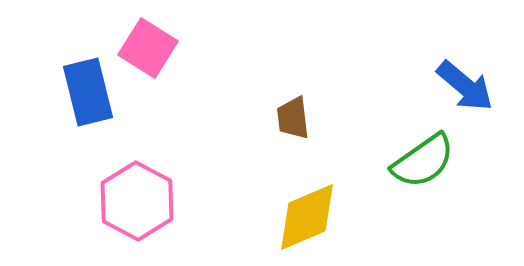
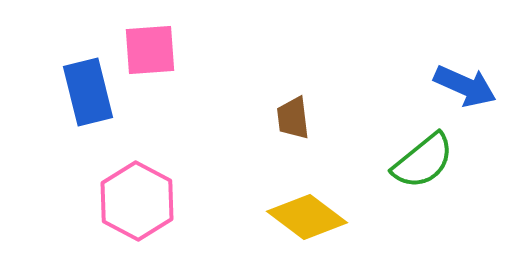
pink square: moved 2 px right, 2 px down; rotated 36 degrees counterclockwise
blue arrow: rotated 16 degrees counterclockwise
green semicircle: rotated 4 degrees counterclockwise
yellow diamond: rotated 60 degrees clockwise
